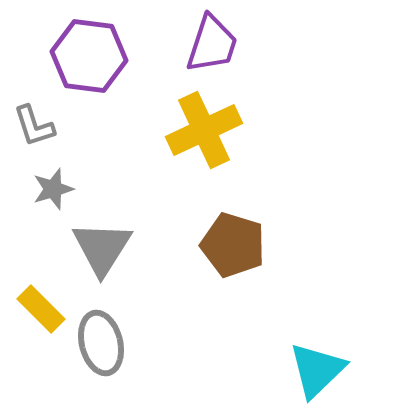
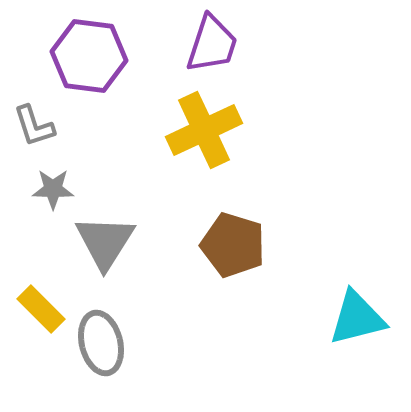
gray star: rotated 18 degrees clockwise
gray triangle: moved 3 px right, 6 px up
cyan triangle: moved 40 px right, 52 px up; rotated 30 degrees clockwise
